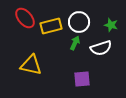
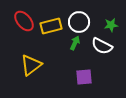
red ellipse: moved 1 px left, 3 px down
green star: rotated 24 degrees counterclockwise
white semicircle: moved 1 px right, 2 px up; rotated 45 degrees clockwise
yellow triangle: rotated 50 degrees counterclockwise
purple square: moved 2 px right, 2 px up
